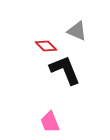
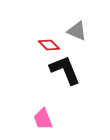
red diamond: moved 3 px right, 1 px up
pink trapezoid: moved 7 px left, 3 px up
